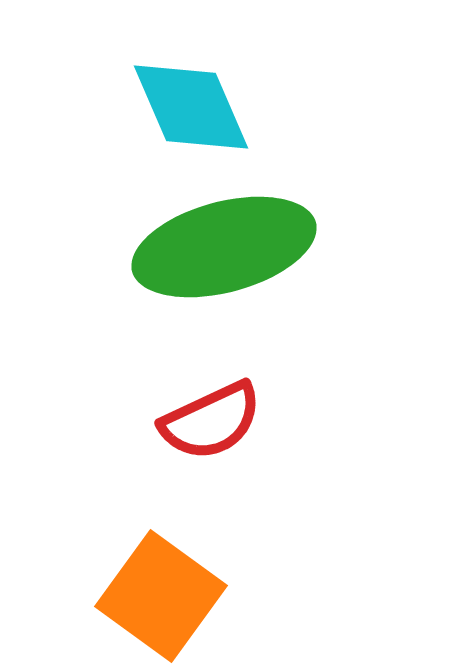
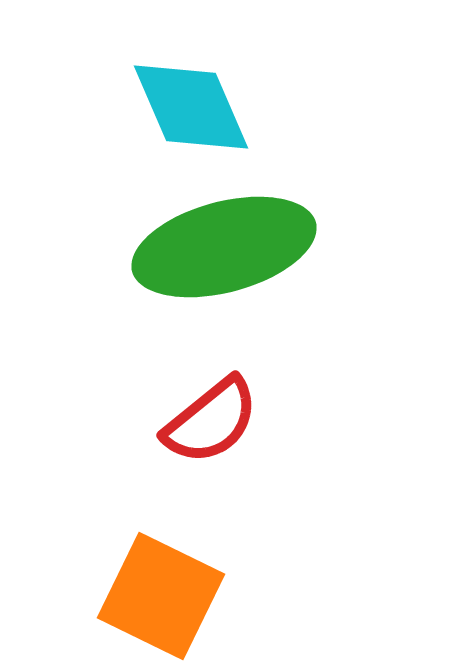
red semicircle: rotated 14 degrees counterclockwise
orange square: rotated 10 degrees counterclockwise
